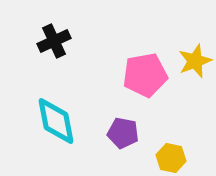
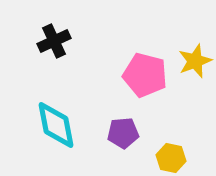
pink pentagon: rotated 24 degrees clockwise
cyan diamond: moved 4 px down
purple pentagon: rotated 16 degrees counterclockwise
